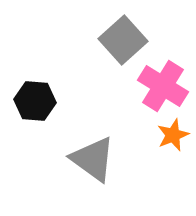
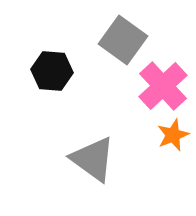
gray square: rotated 12 degrees counterclockwise
pink cross: rotated 15 degrees clockwise
black hexagon: moved 17 px right, 30 px up
